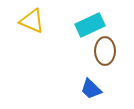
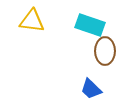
yellow triangle: rotated 16 degrees counterclockwise
cyan rectangle: rotated 44 degrees clockwise
